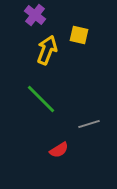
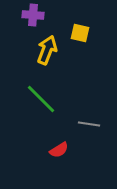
purple cross: moved 2 px left; rotated 35 degrees counterclockwise
yellow square: moved 1 px right, 2 px up
gray line: rotated 25 degrees clockwise
